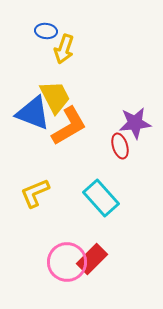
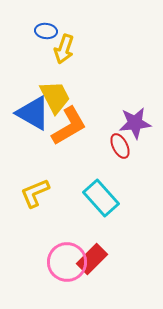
blue triangle: rotated 9 degrees clockwise
red ellipse: rotated 10 degrees counterclockwise
